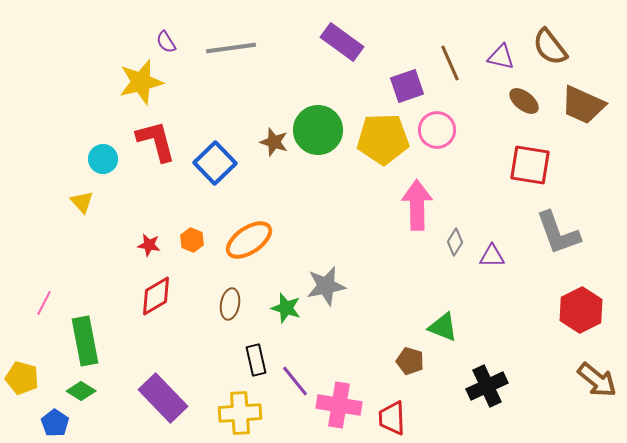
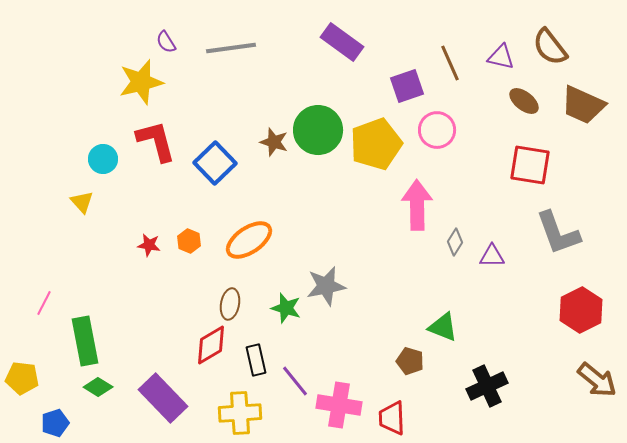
yellow pentagon at (383, 139): moved 7 px left, 5 px down; rotated 18 degrees counterclockwise
orange hexagon at (192, 240): moved 3 px left, 1 px down
red diamond at (156, 296): moved 55 px right, 49 px down
yellow pentagon at (22, 378): rotated 8 degrees counterclockwise
green diamond at (81, 391): moved 17 px right, 4 px up
blue pentagon at (55, 423): rotated 20 degrees clockwise
